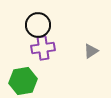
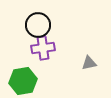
gray triangle: moved 2 px left, 12 px down; rotated 21 degrees clockwise
